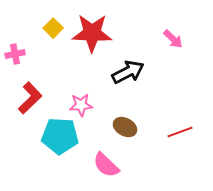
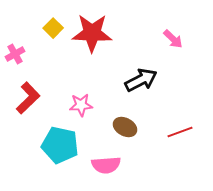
pink cross: rotated 18 degrees counterclockwise
black arrow: moved 13 px right, 8 px down
red L-shape: moved 2 px left
cyan pentagon: moved 9 px down; rotated 9 degrees clockwise
pink semicircle: rotated 48 degrees counterclockwise
